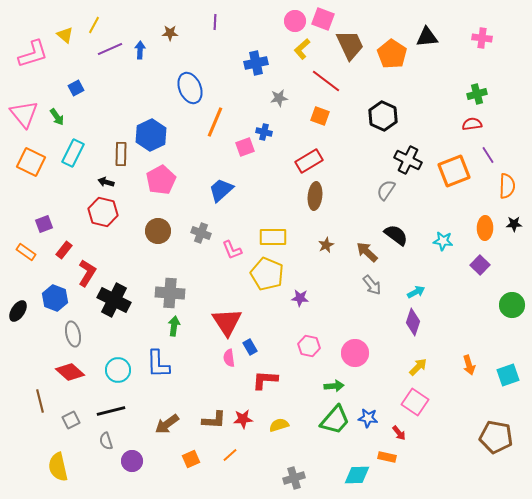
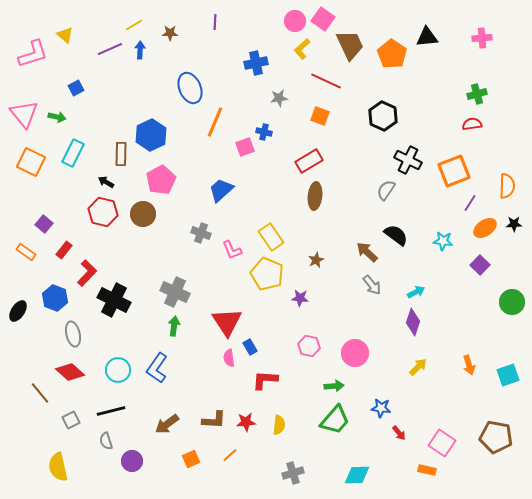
pink square at (323, 19): rotated 15 degrees clockwise
yellow line at (94, 25): moved 40 px right; rotated 30 degrees clockwise
pink cross at (482, 38): rotated 12 degrees counterclockwise
red line at (326, 81): rotated 12 degrees counterclockwise
green arrow at (57, 117): rotated 42 degrees counterclockwise
purple line at (488, 155): moved 18 px left, 48 px down; rotated 66 degrees clockwise
black arrow at (106, 182): rotated 14 degrees clockwise
purple square at (44, 224): rotated 30 degrees counterclockwise
orange ellipse at (485, 228): rotated 55 degrees clockwise
brown circle at (158, 231): moved 15 px left, 17 px up
yellow rectangle at (273, 237): moved 2 px left; rotated 56 degrees clockwise
brown star at (326, 245): moved 10 px left, 15 px down
red L-shape at (87, 273): rotated 12 degrees clockwise
gray cross at (170, 293): moved 5 px right, 1 px up; rotated 20 degrees clockwise
green circle at (512, 305): moved 3 px up
blue L-shape at (158, 364): moved 1 px left, 4 px down; rotated 36 degrees clockwise
brown line at (40, 401): moved 8 px up; rotated 25 degrees counterclockwise
pink square at (415, 402): moved 27 px right, 41 px down
blue star at (368, 418): moved 13 px right, 10 px up
red star at (243, 419): moved 3 px right, 3 px down
yellow semicircle at (279, 425): rotated 114 degrees clockwise
orange rectangle at (387, 457): moved 40 px right, 13 px down
gray cross at (294, 478): moved 1 px left, 5 px up
